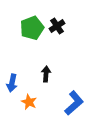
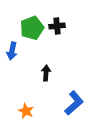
black cross: rotated 28 degrees clockwise
black arrow: moved 1 px up
blue arrow: moved 32 px up
orange star: moved 3 px left, 9 px down
